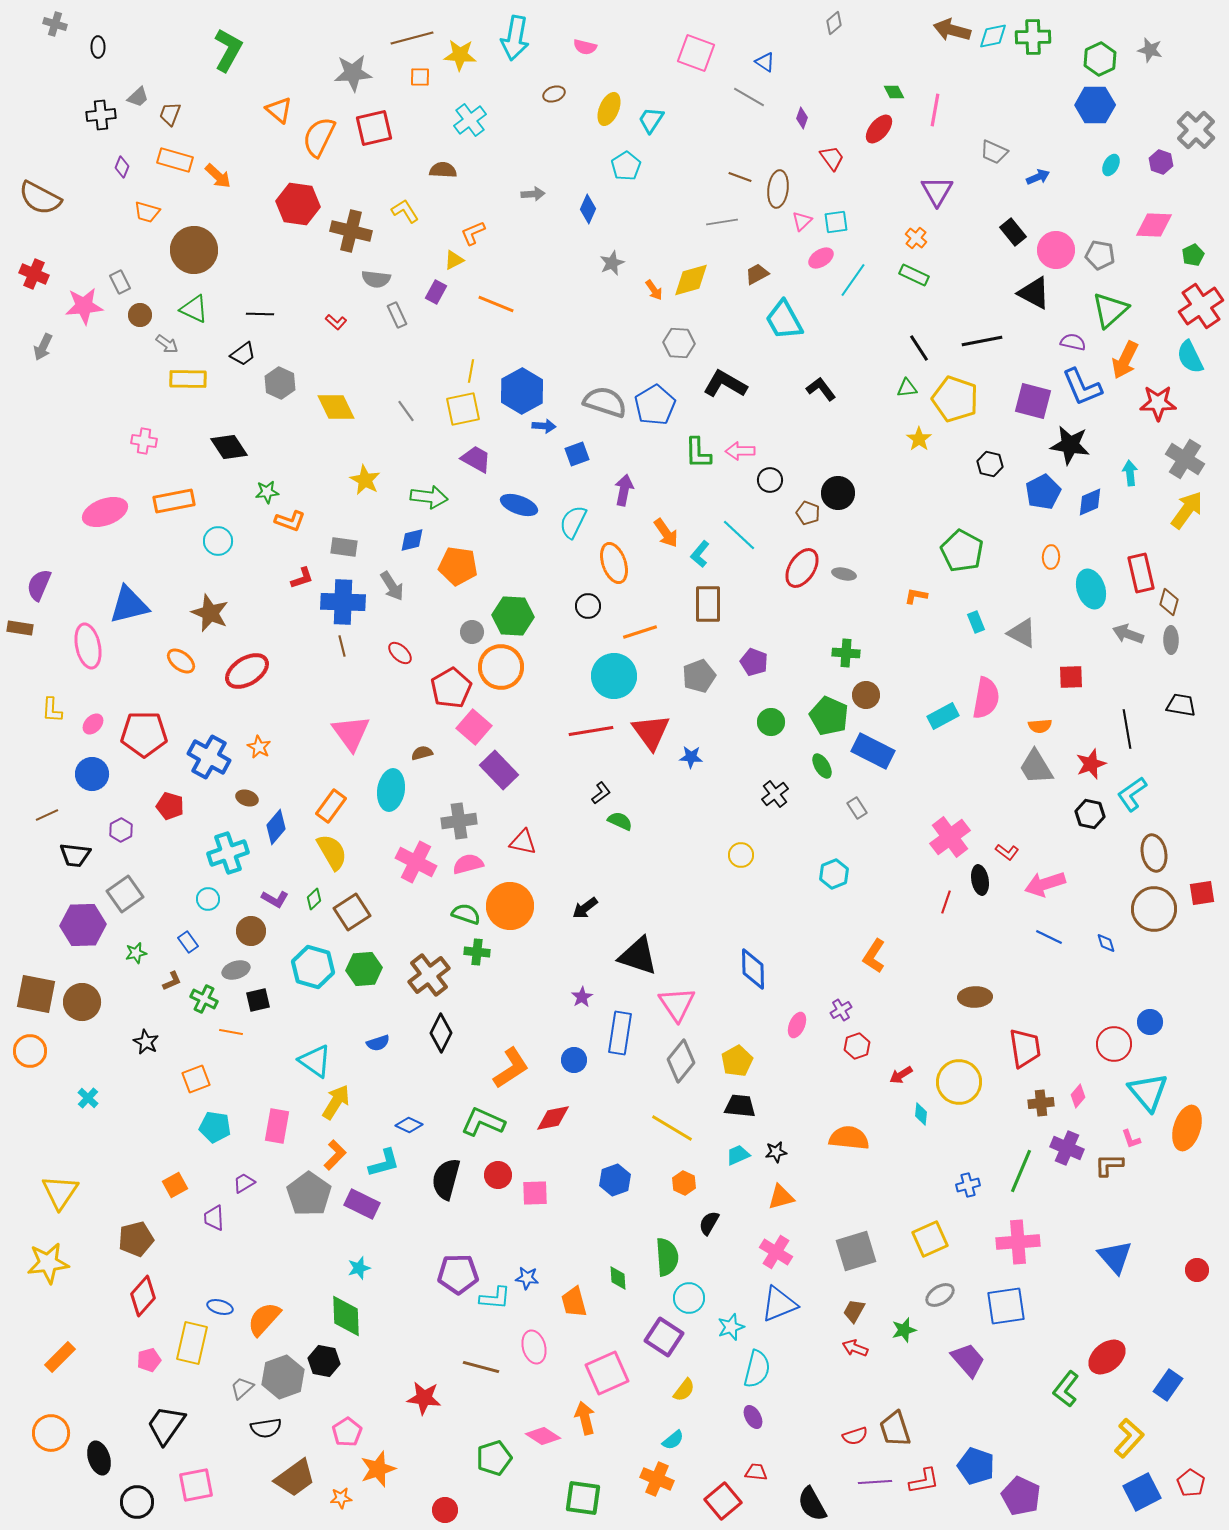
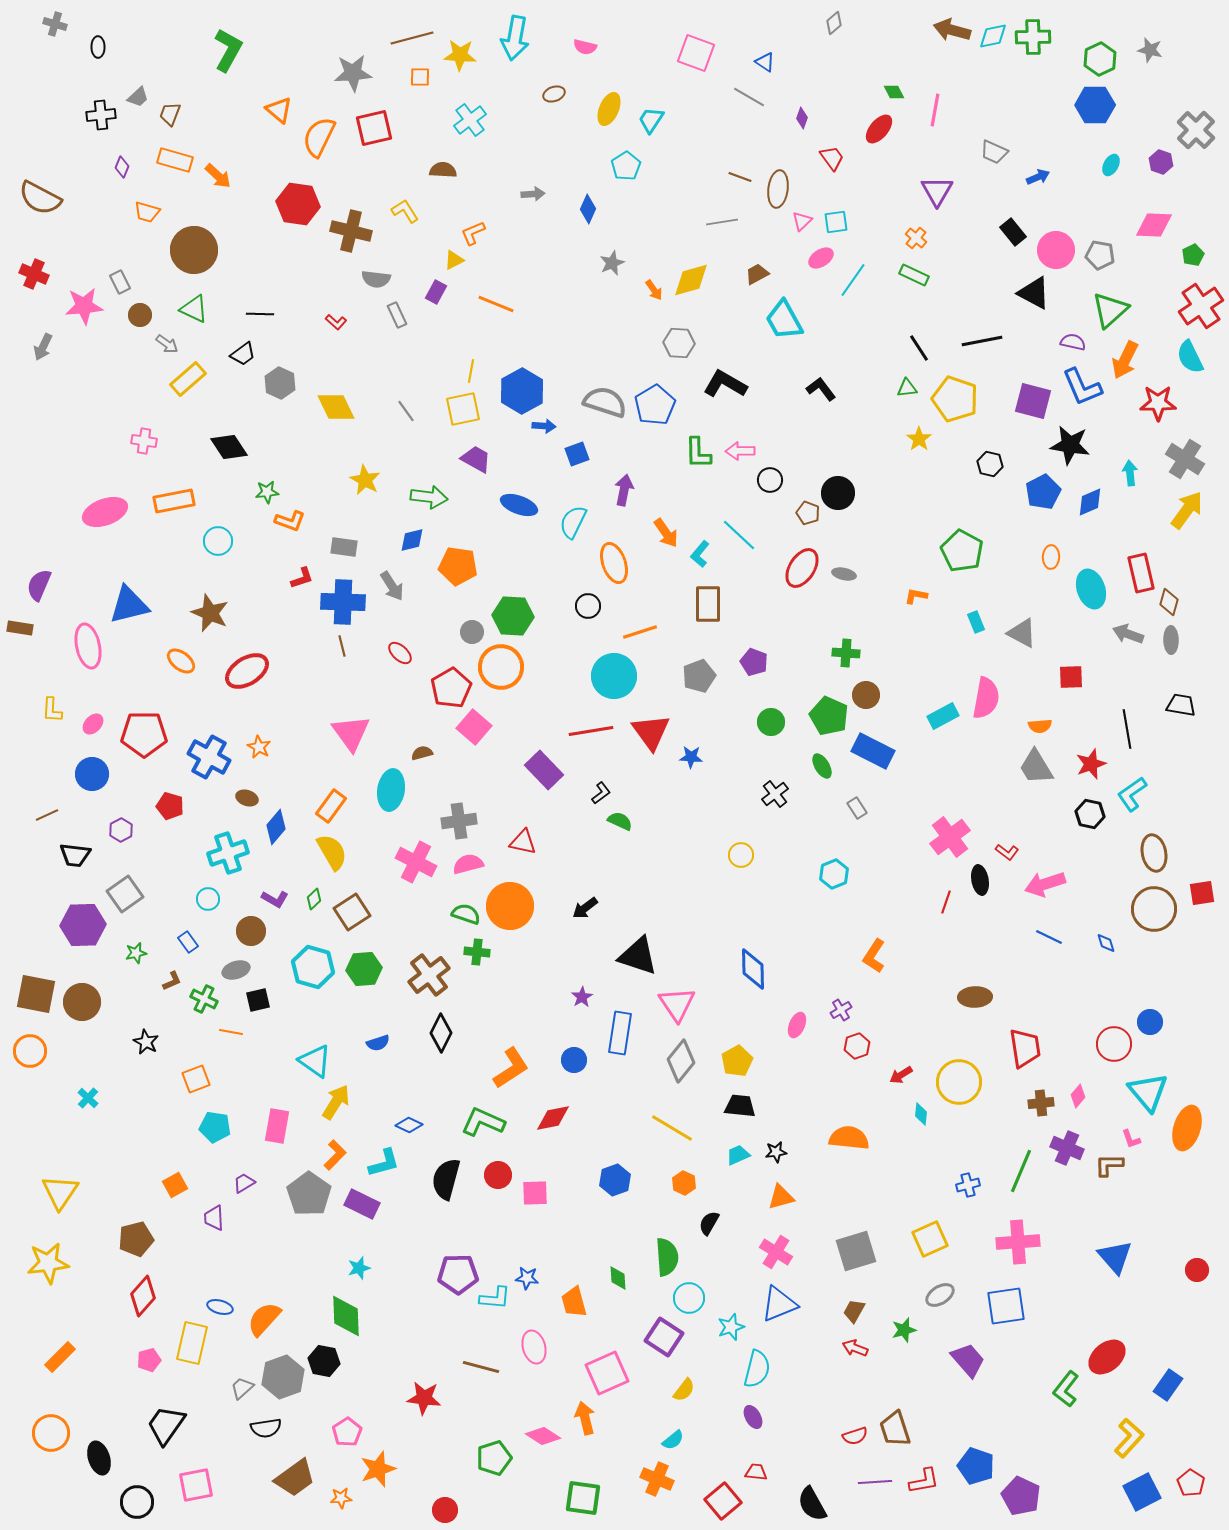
yellow rectangle at (188, 379): rotated 42 degrees counterclockwise
purple rectangle at (499, 770): moved 45 px right
